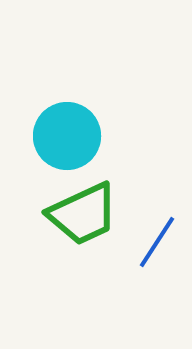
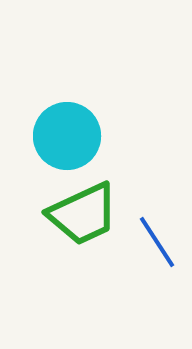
blue line: rotated 66 degrees counterclockwise
